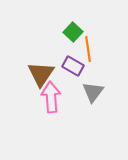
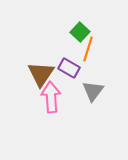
green square: moved 7 px right
orange line: rotated 25 degrees clockwise
purple rectangle: moved 4 px left, 2 px down
gray triangle: moved 1 px up
